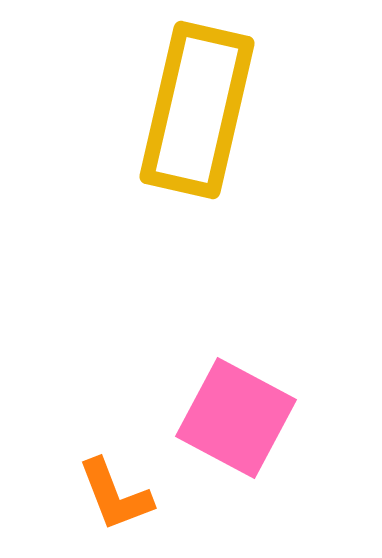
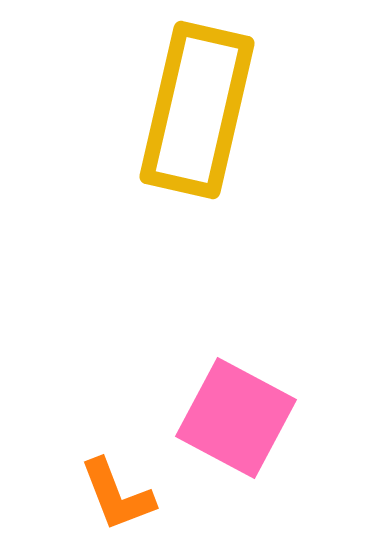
orange L-shape: moved 2 px right
